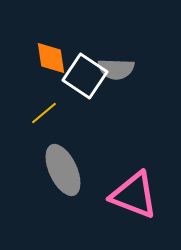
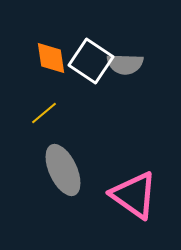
gray semicircle: moved 9 px right, 5 px up
white square: moved 6 px right, 15 px up
pink triangle: rotated 14 degrees clockwise
